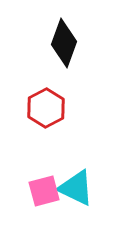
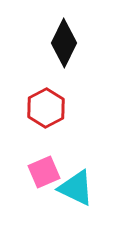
black diamond: rotated 6 degrees clockwise
pink square: moved 19 px up; rotated 8 degrees counterclockwise
